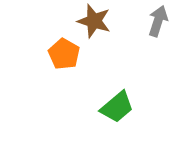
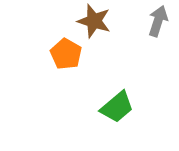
orange pentagon: moved 2 px right
